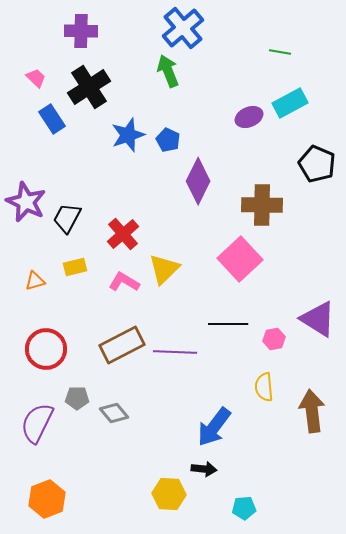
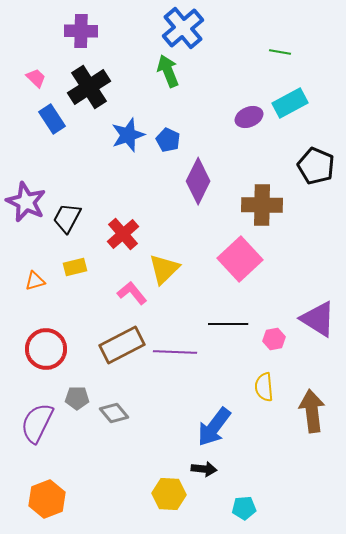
black pentagon: moved 1 px left, 2 px down
pink L-shape: moved 8 px right, 11 px down; rotated 20 degrees clockwise
